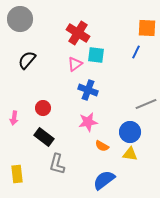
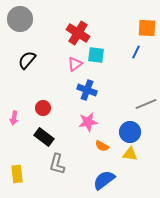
blue cross: moved 1 px left
